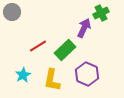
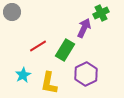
green rectangle: rotated 15 degrees counterclockwise
purple hexagon: moved 1 px left; rotated 10 degrees clockwise
yellow L-shape: moved 3 px left, 3 px down
